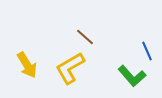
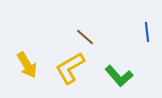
blue line: moved 19 px up; rotated 18 degrees clockwise
green L-shape: moved 13 px left
